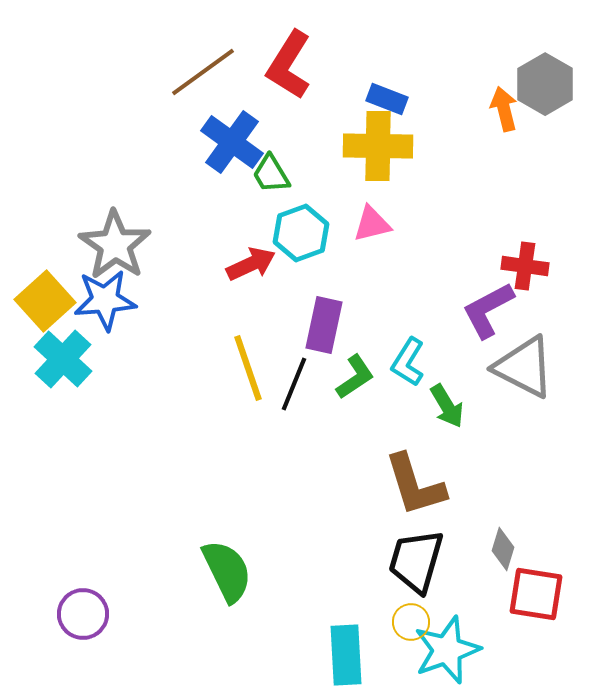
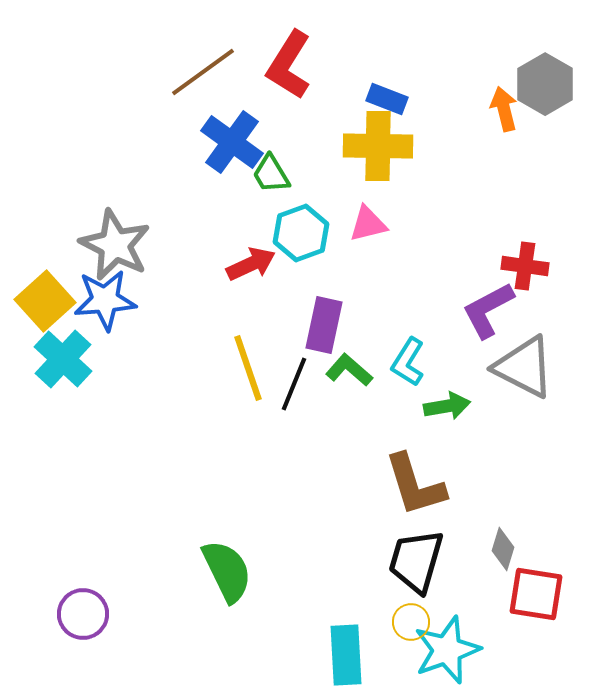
pink triangle: moved 4 px left
gray star: rotated 8 degrees counterclockwise
green L-shape: moved 6 px left, 7 px up; rotated 105 degrees counterclockwise
green arrow: rotated 69 degrees counterclockwise
